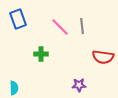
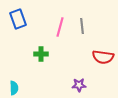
pink line: rotated 60 degrees clockwise
